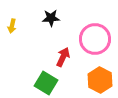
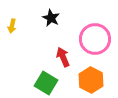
black star: rotated 30 degrees clockwise
red arrow: rotated 48 degrees counterclockwise
orange hexagon: moved 9 px left
